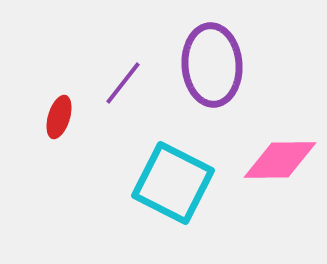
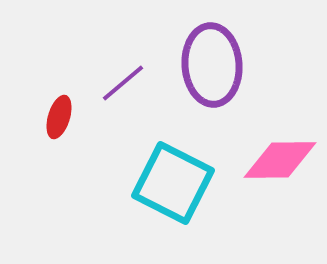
purple line: rotated 12 degrees clockwise
